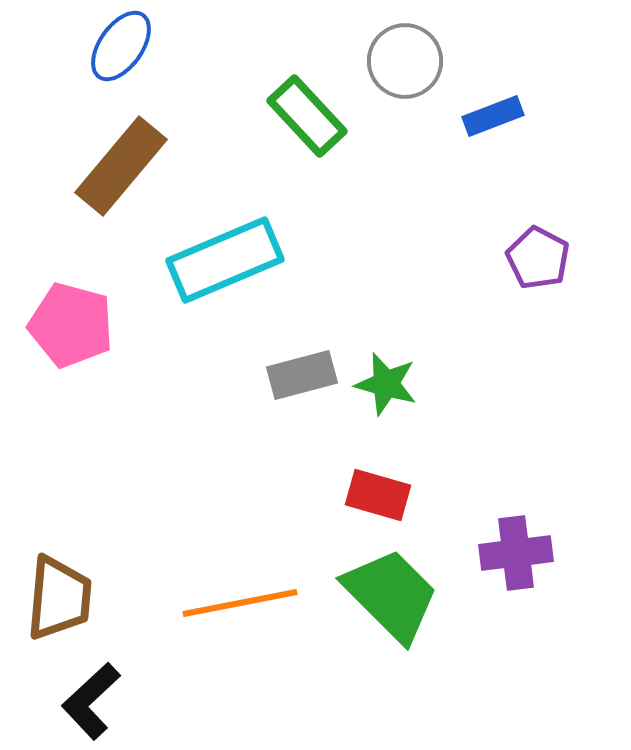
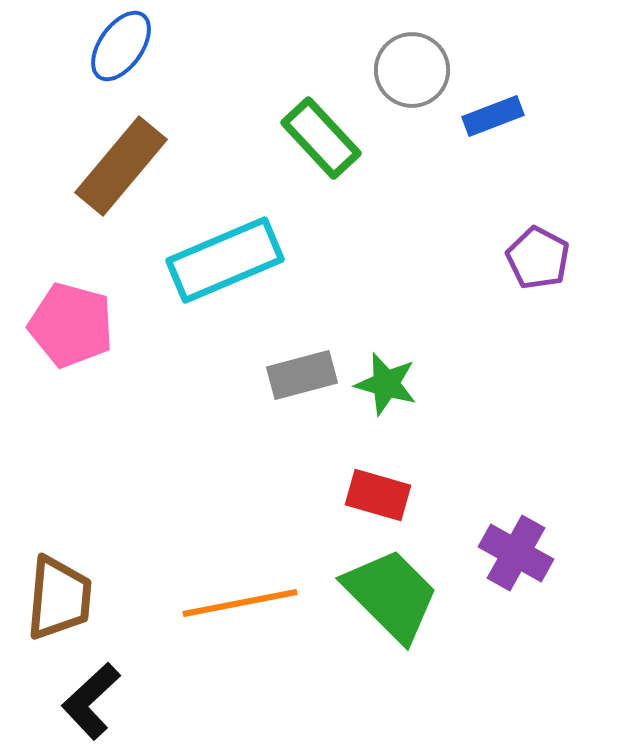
gray circle: moved 7 px right, 9 px down
green rectangle: moved 14 px right, 22 px down
purple cross: rotated 36 degrees clockwise
